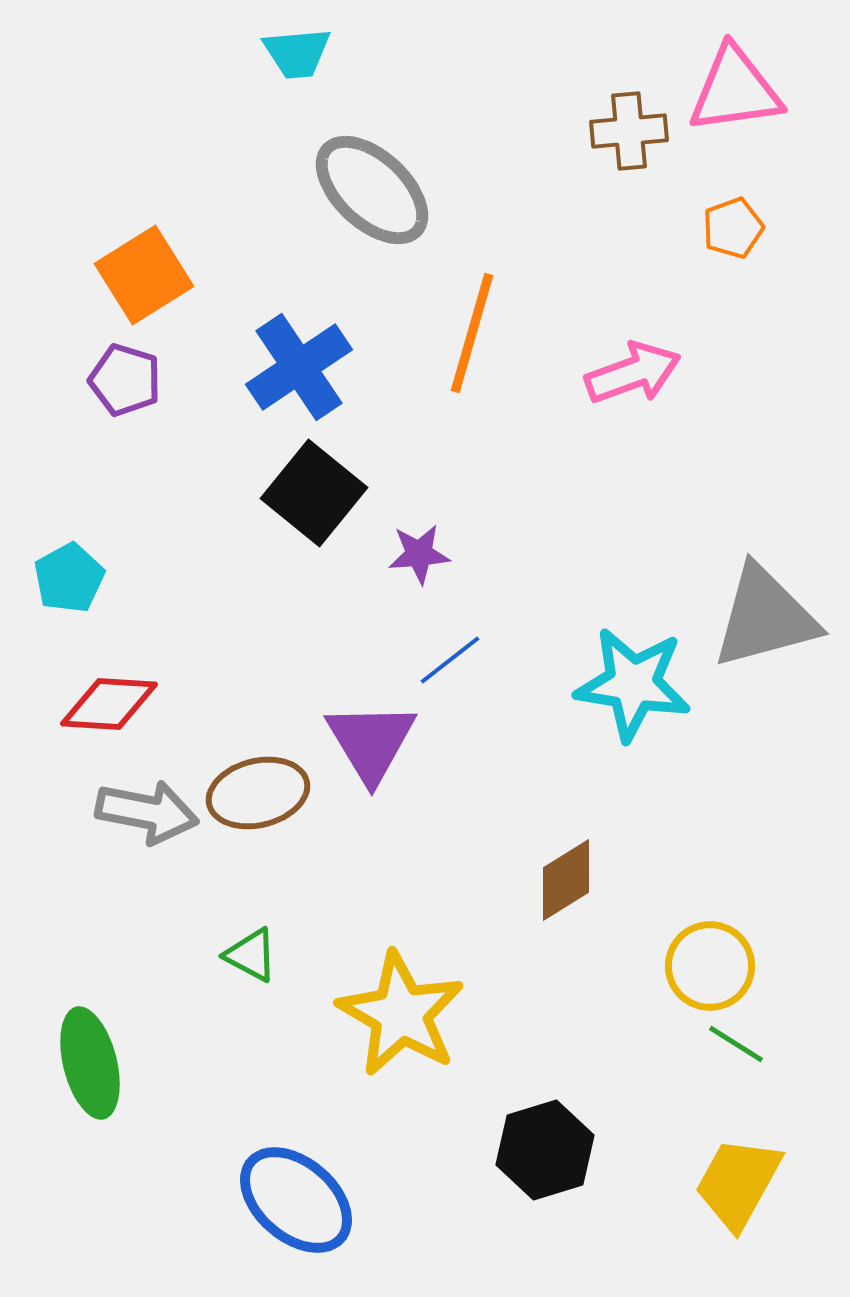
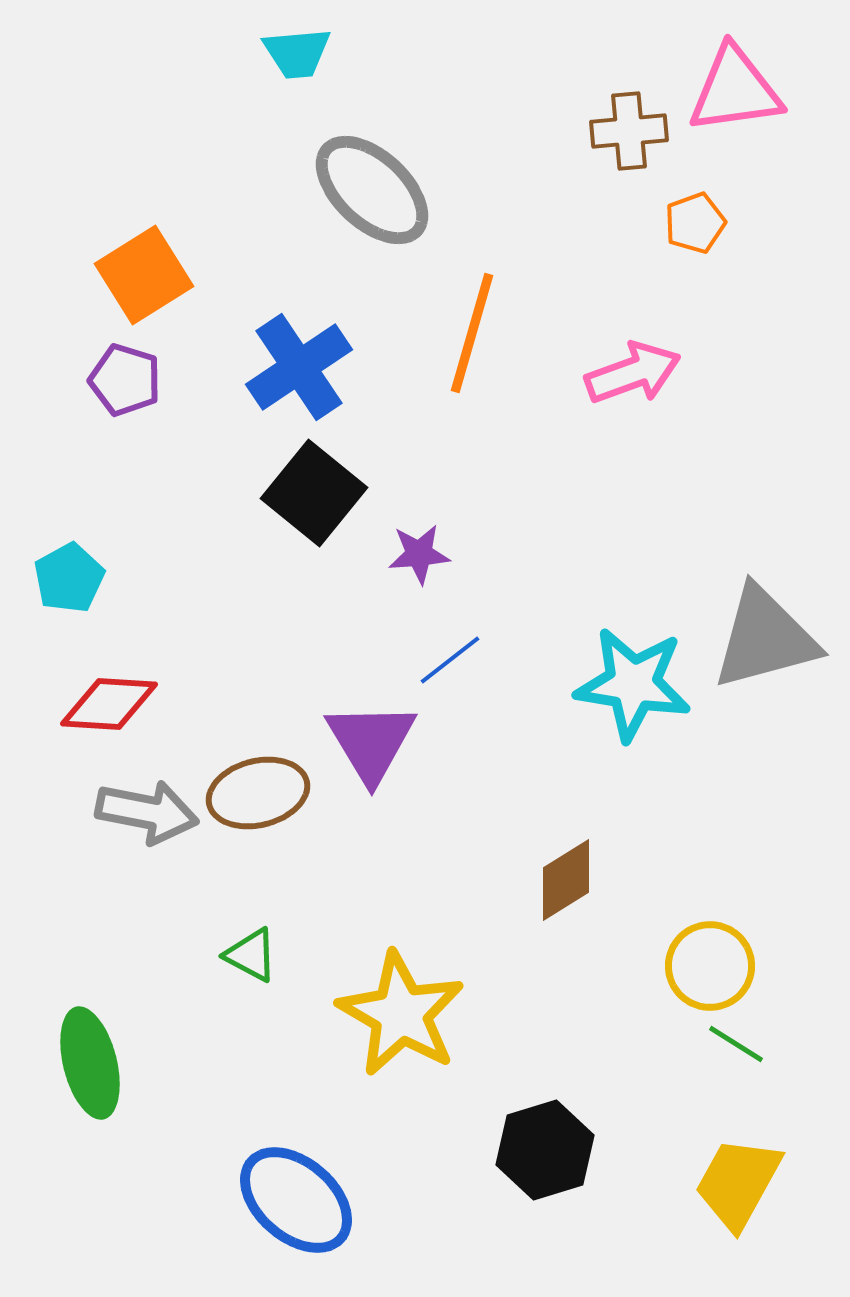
orange pentagon: moved 38 px left, 5 px up
gray triangle: moved 21 px down
